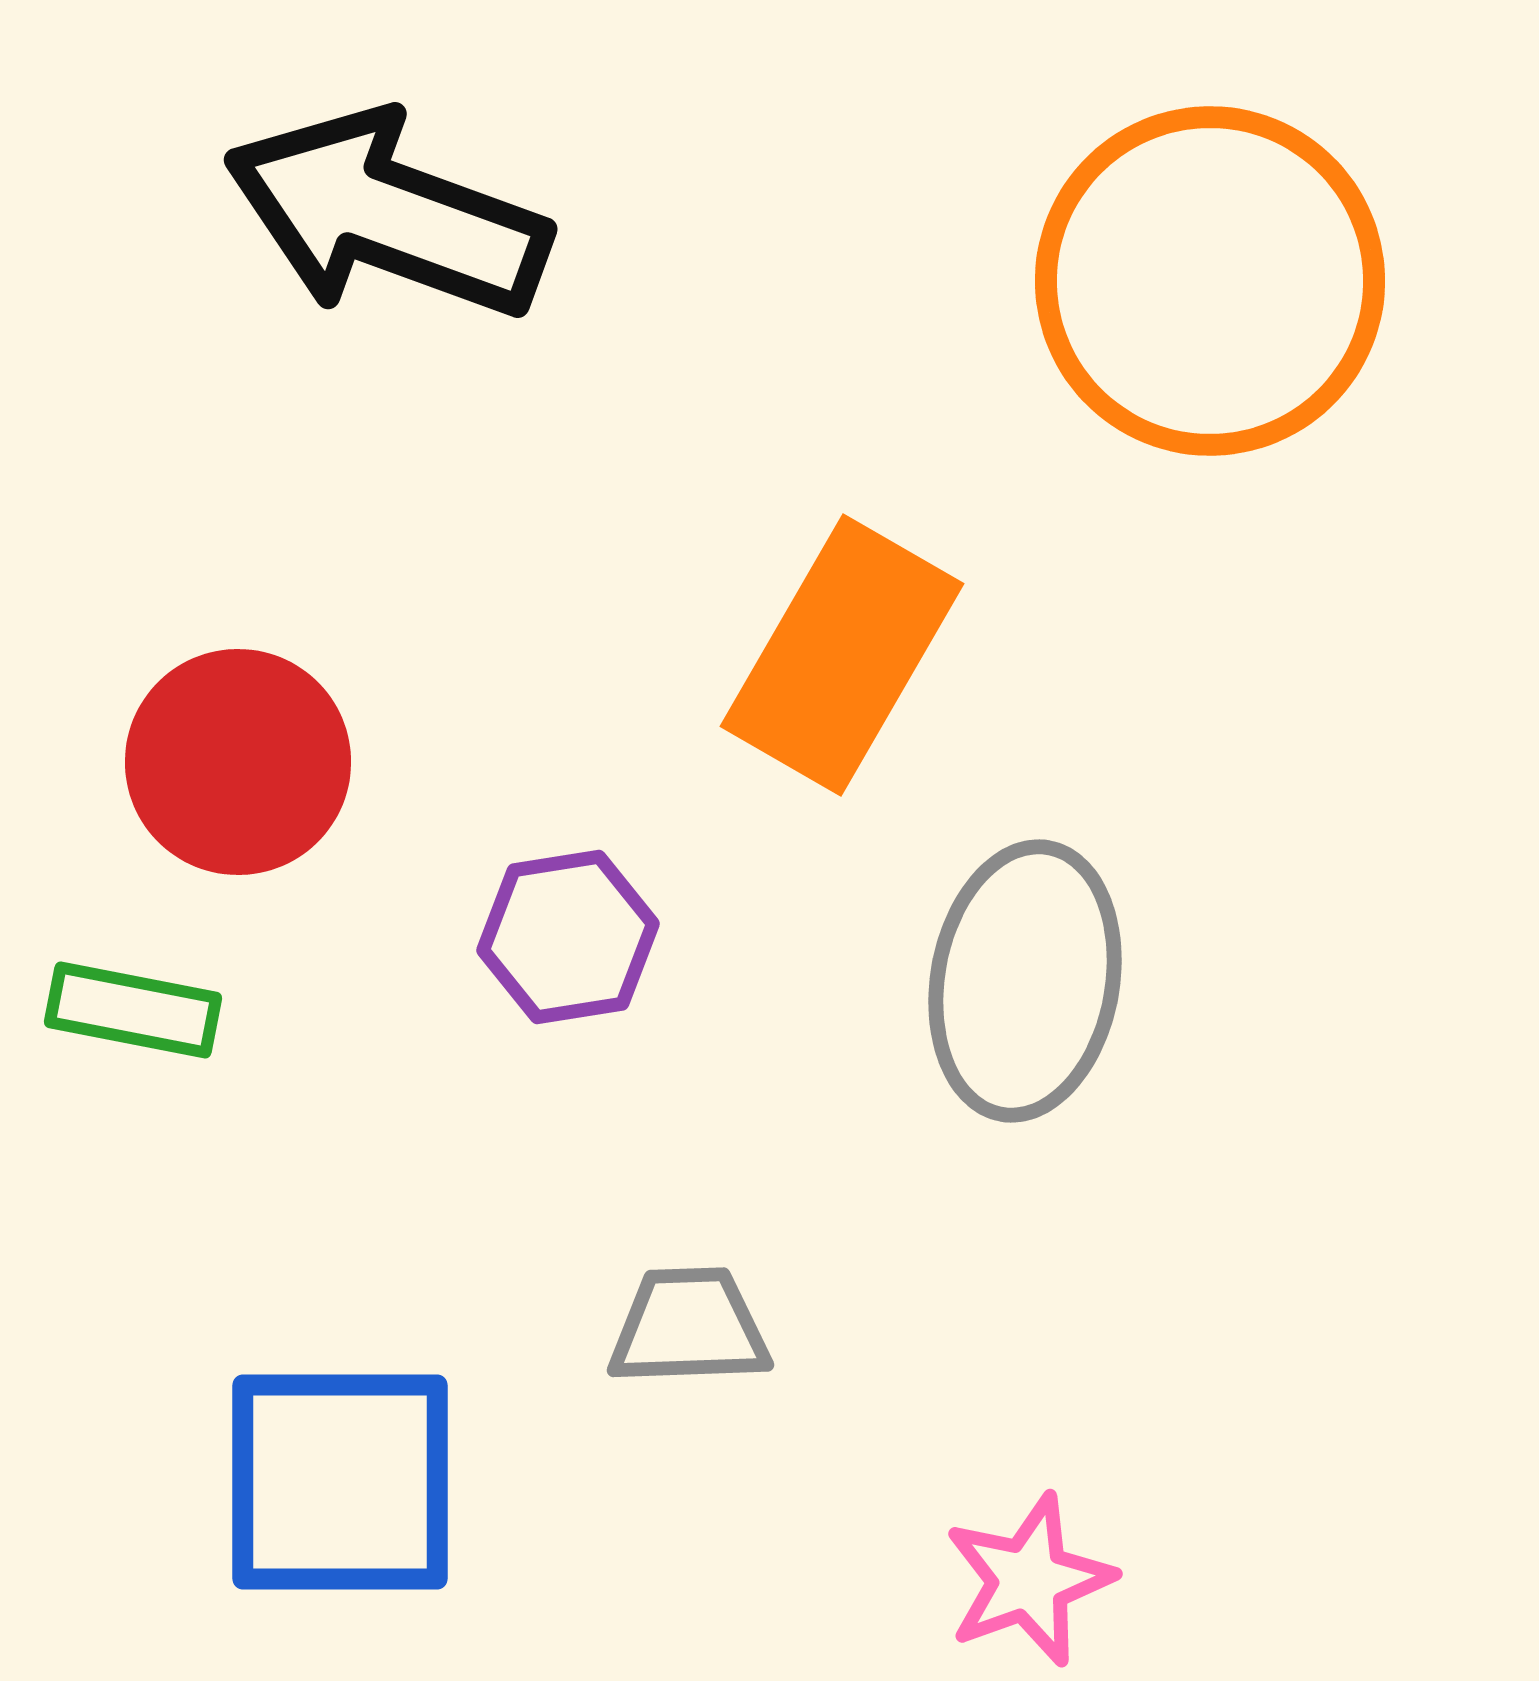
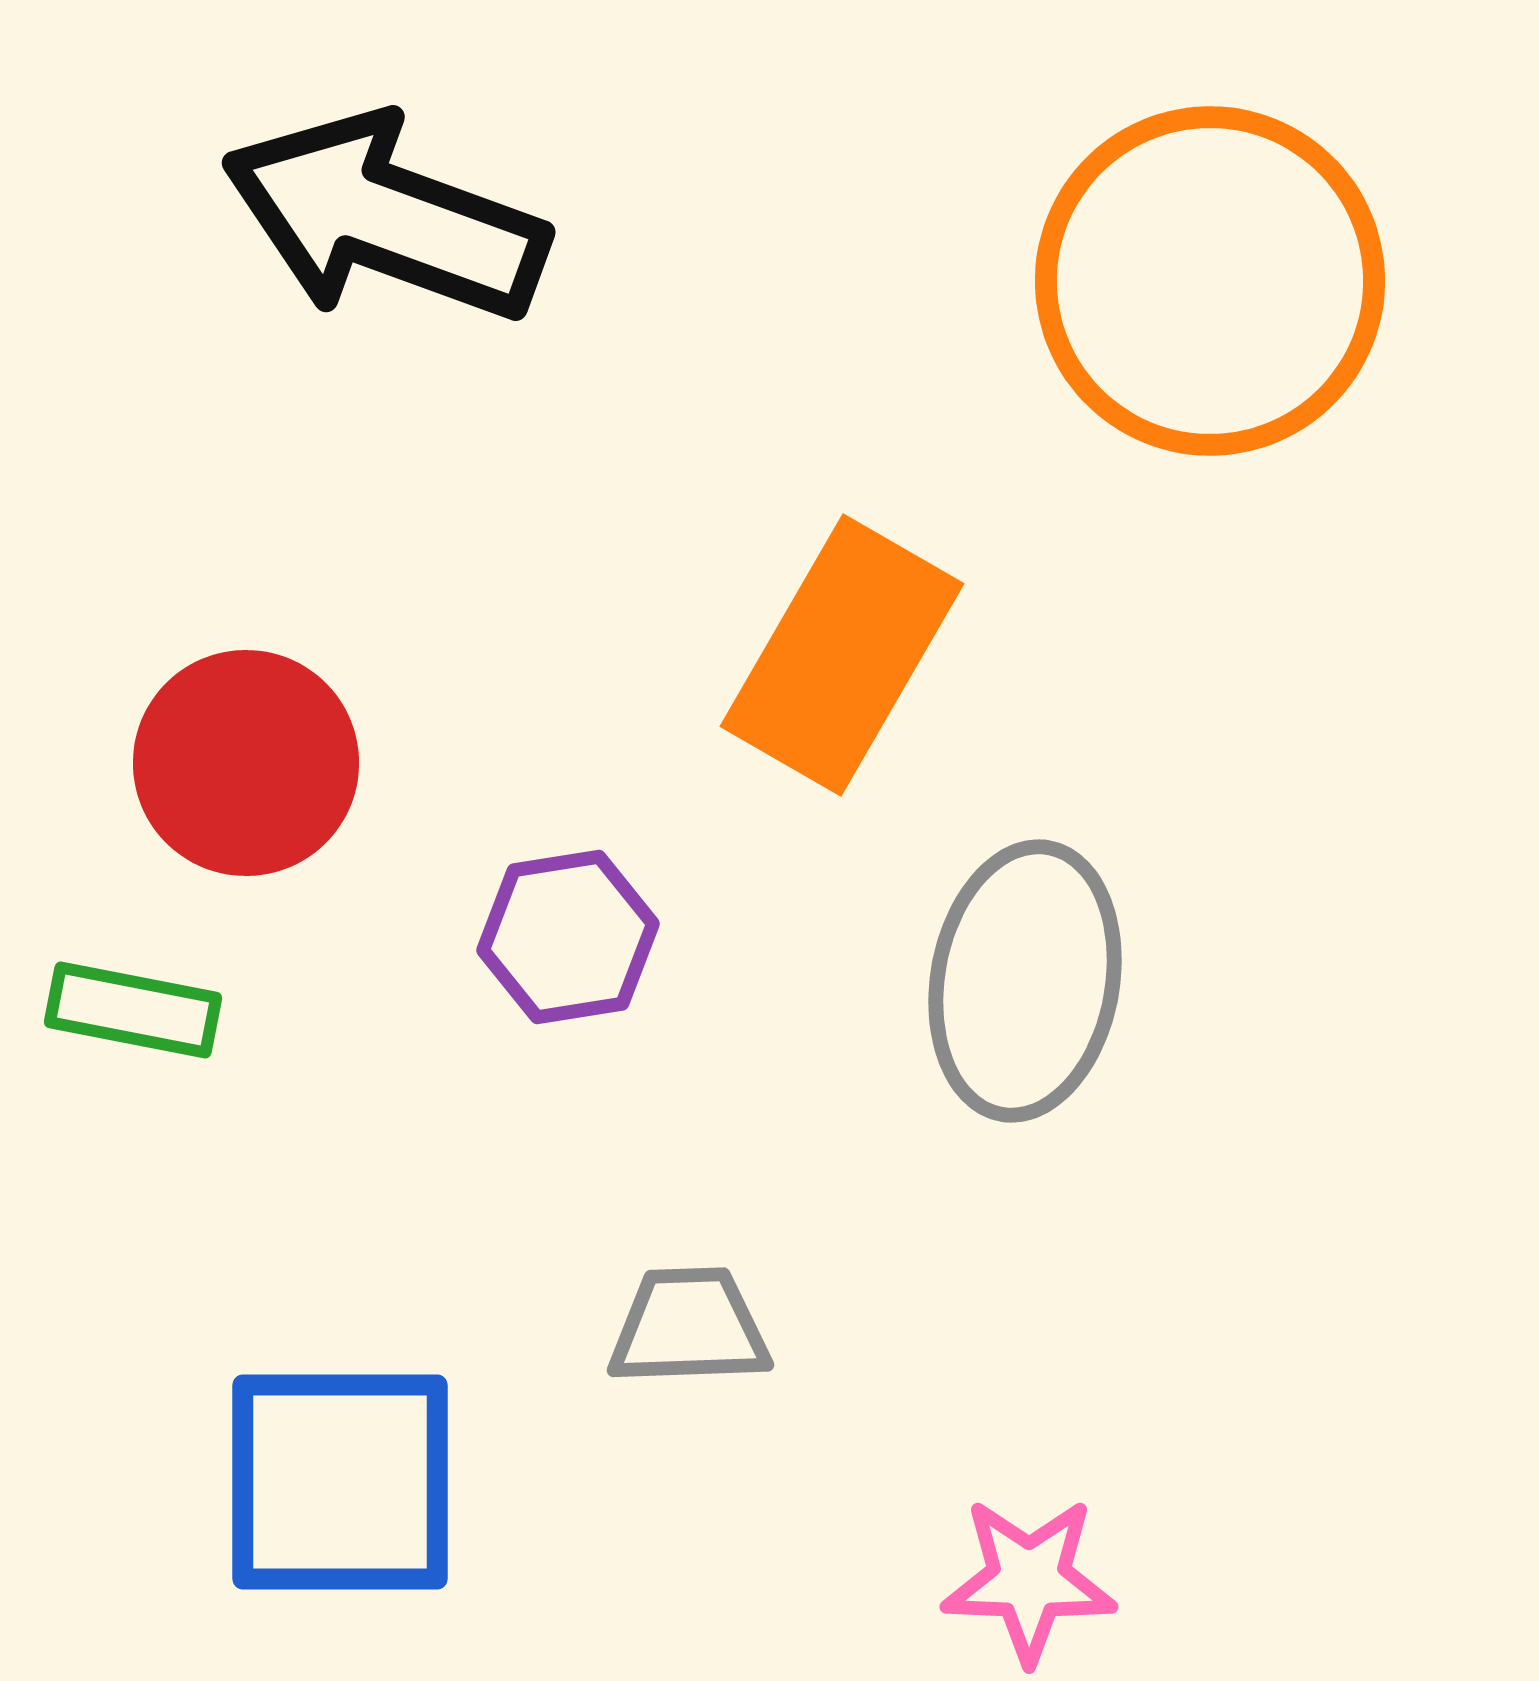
black arrow: moved 2 px left, 3 px down
red circle: moved 8 px right, 1 px down
pink star: rotated 22 degrees clockwise
